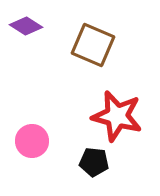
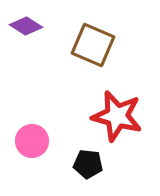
black pentagon: moved 6 px left, 2 px down
